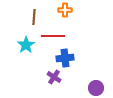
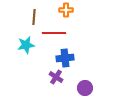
orange cross: moved 1 px right
red line: moved 1 px right, 3 px up
cyan star: rotated 24 degrees clockwise
purple cross: moved 2 px right
purple circle: moved 11 px left
